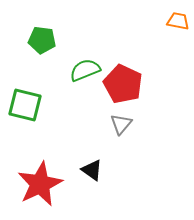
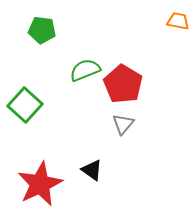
green pentagon: moved 10 px up
red pentagon: rotated 6 degrees clockwise
green square: rotated 28 degrees clockwise
gray triangle: moved 2 px right
